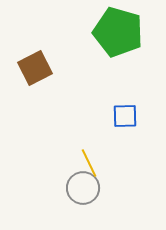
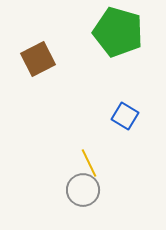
brown square: moved 3 px right, 9 px up
blue square: rotated 32 degrees clockwise
gray circle: moved 2 px down
